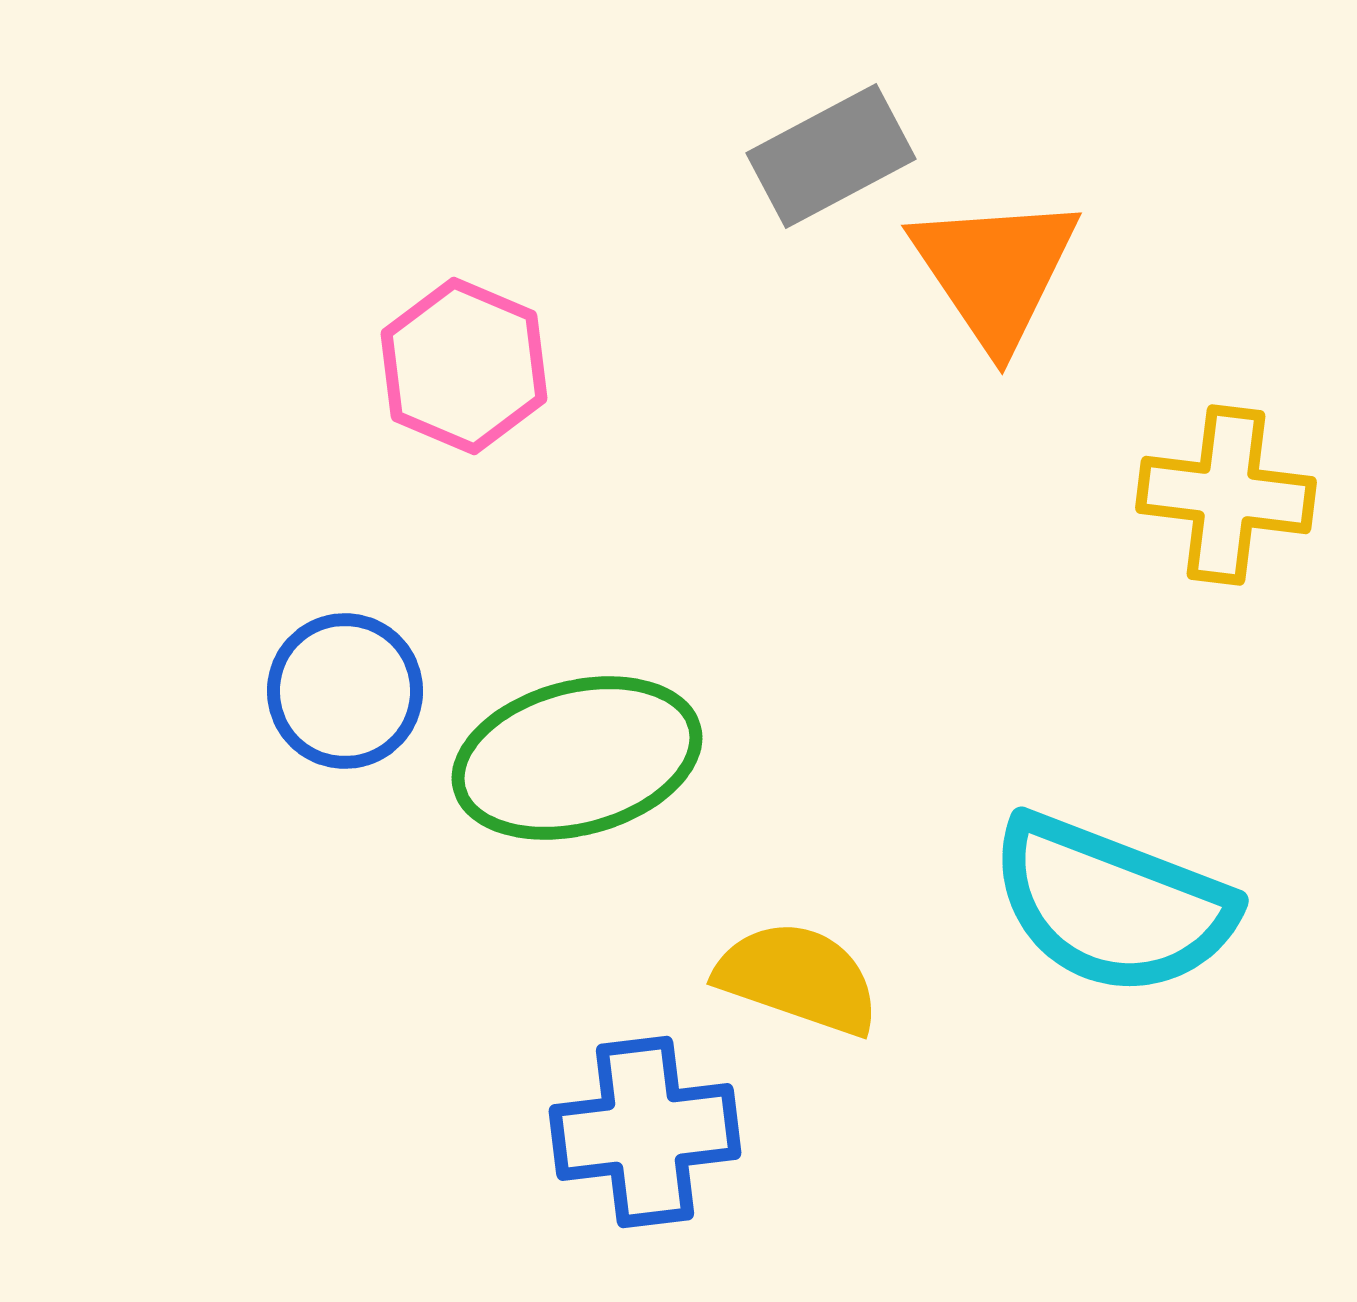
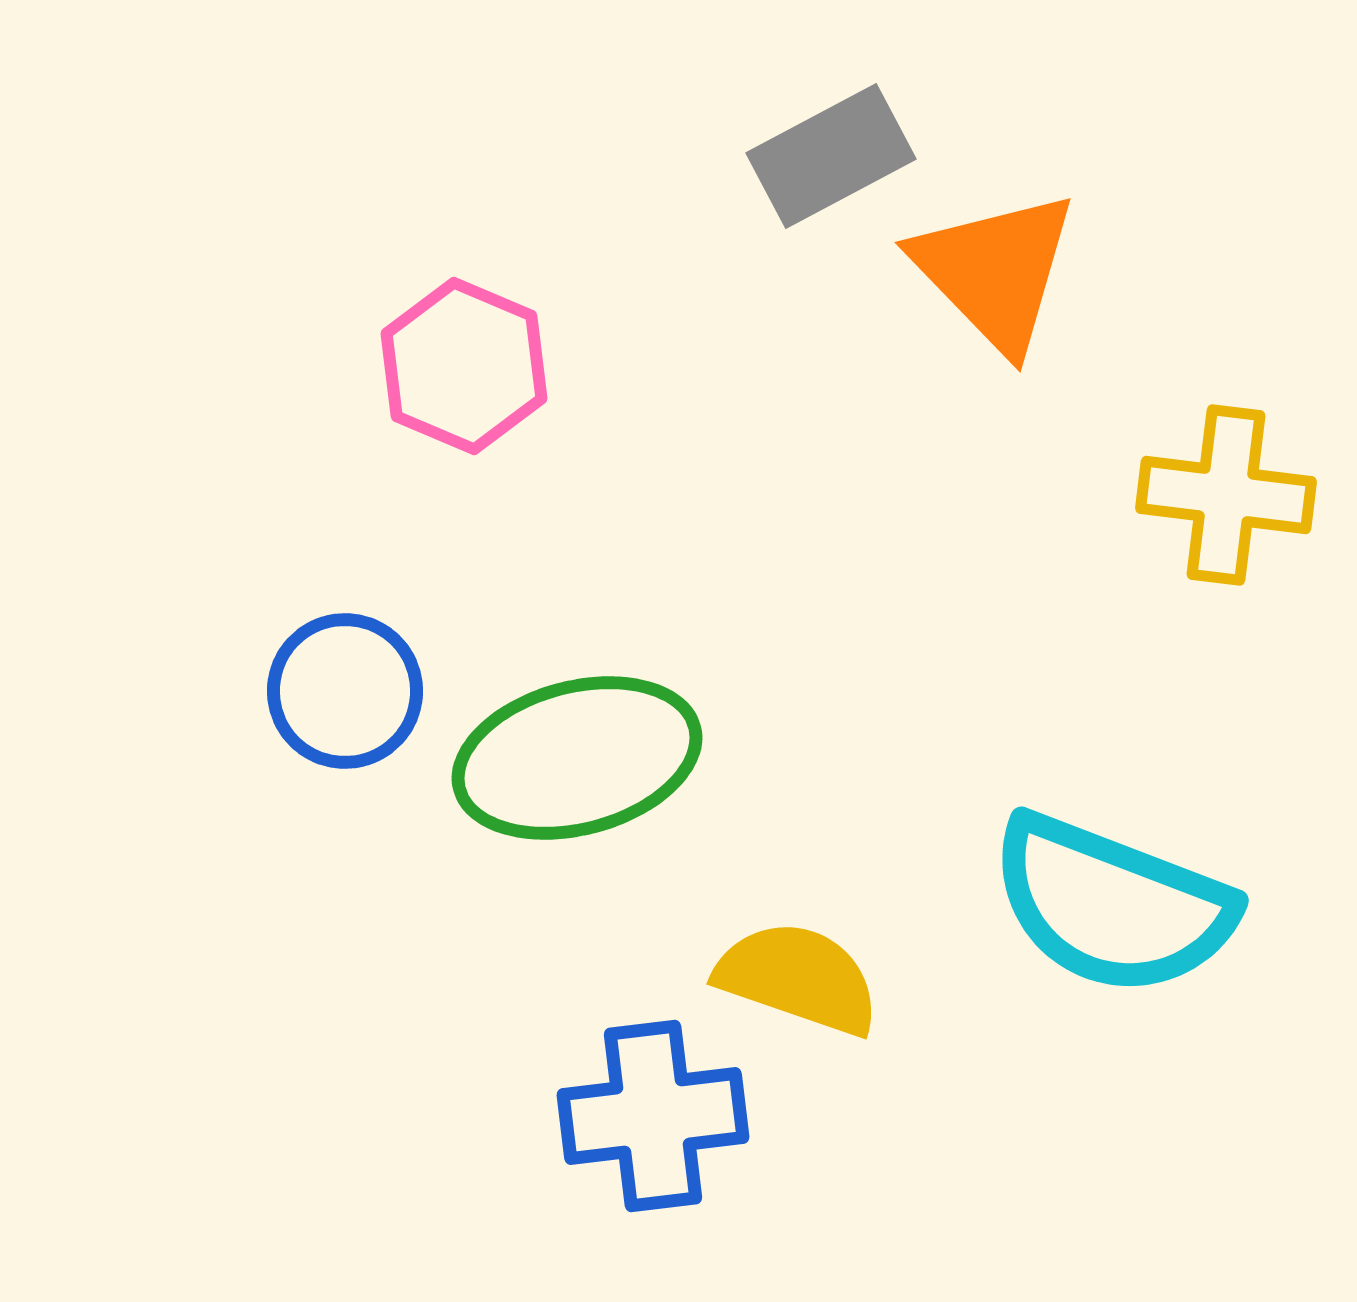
orange triangle: rotated 10 degrees counterclockwise
blue cross: moved 8 px right, 16 px up
